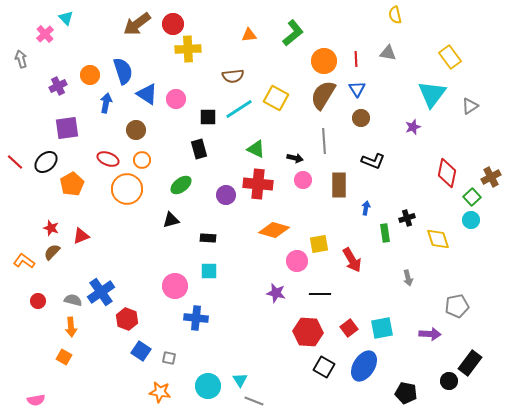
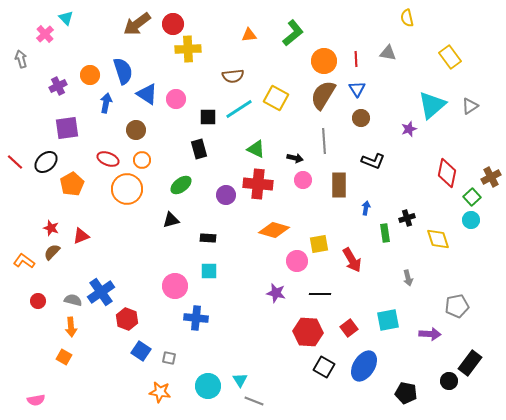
yellow semicircle at (395, 15): moved 12 px right, 3 px down
cyan triangle at (432, 94): moved 11 px down; rotated 12 degrees clockwise
purple star at (413, 127): moved 4 px left, 2 px down
cyan square at (382, 328): moved 6 px right, 8 px up
